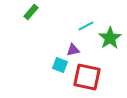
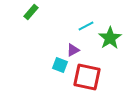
purple triangle: rotated 16 degrees counterclockwise
